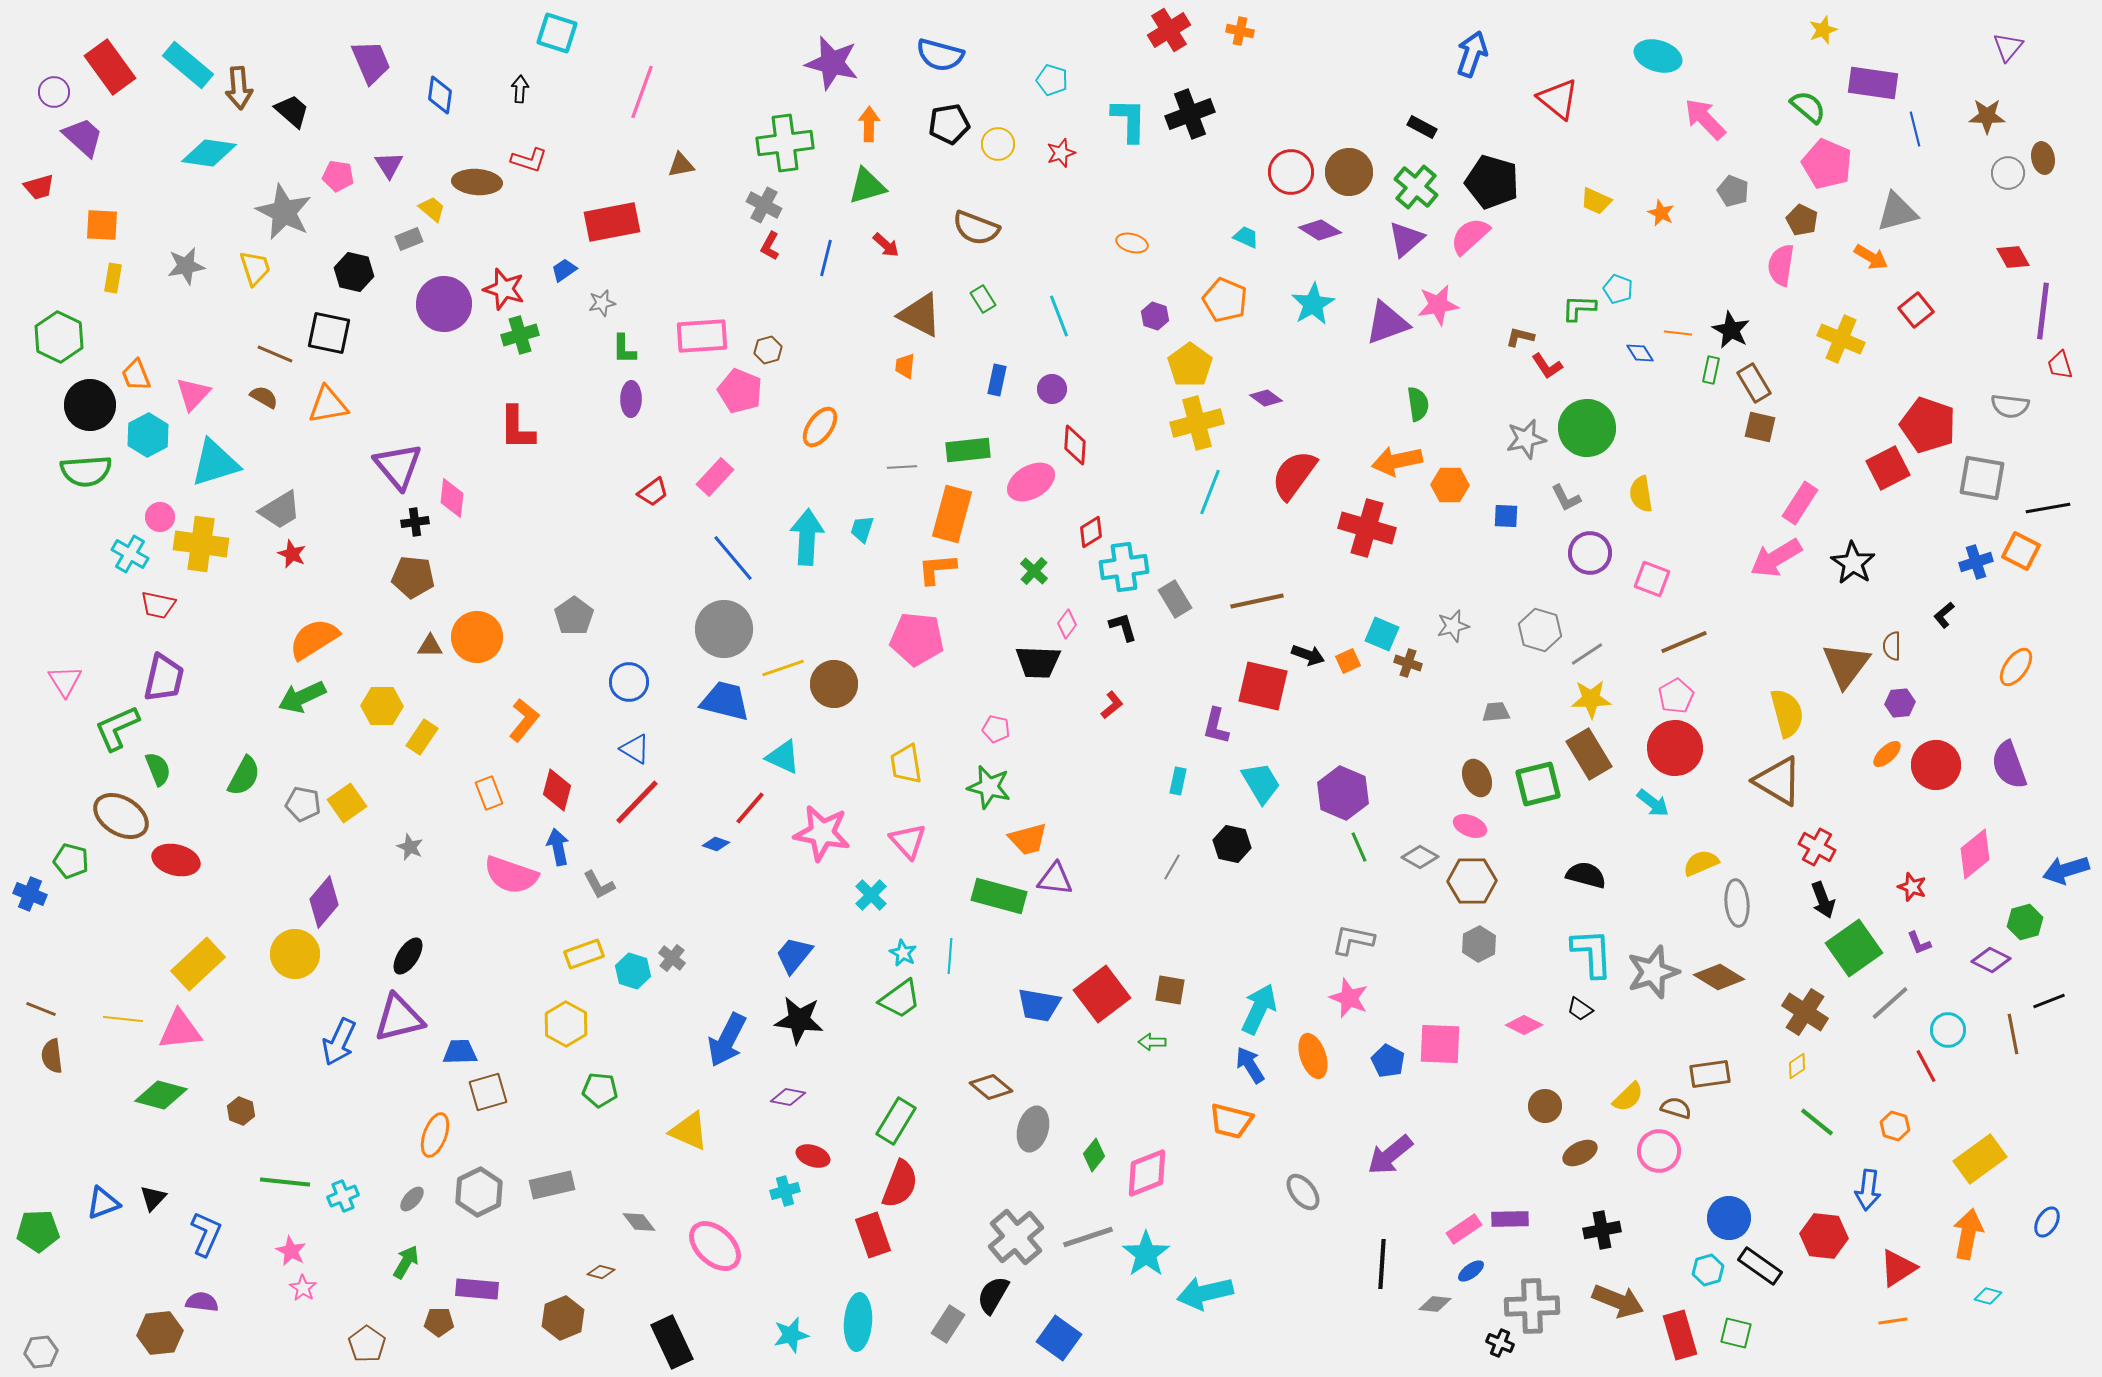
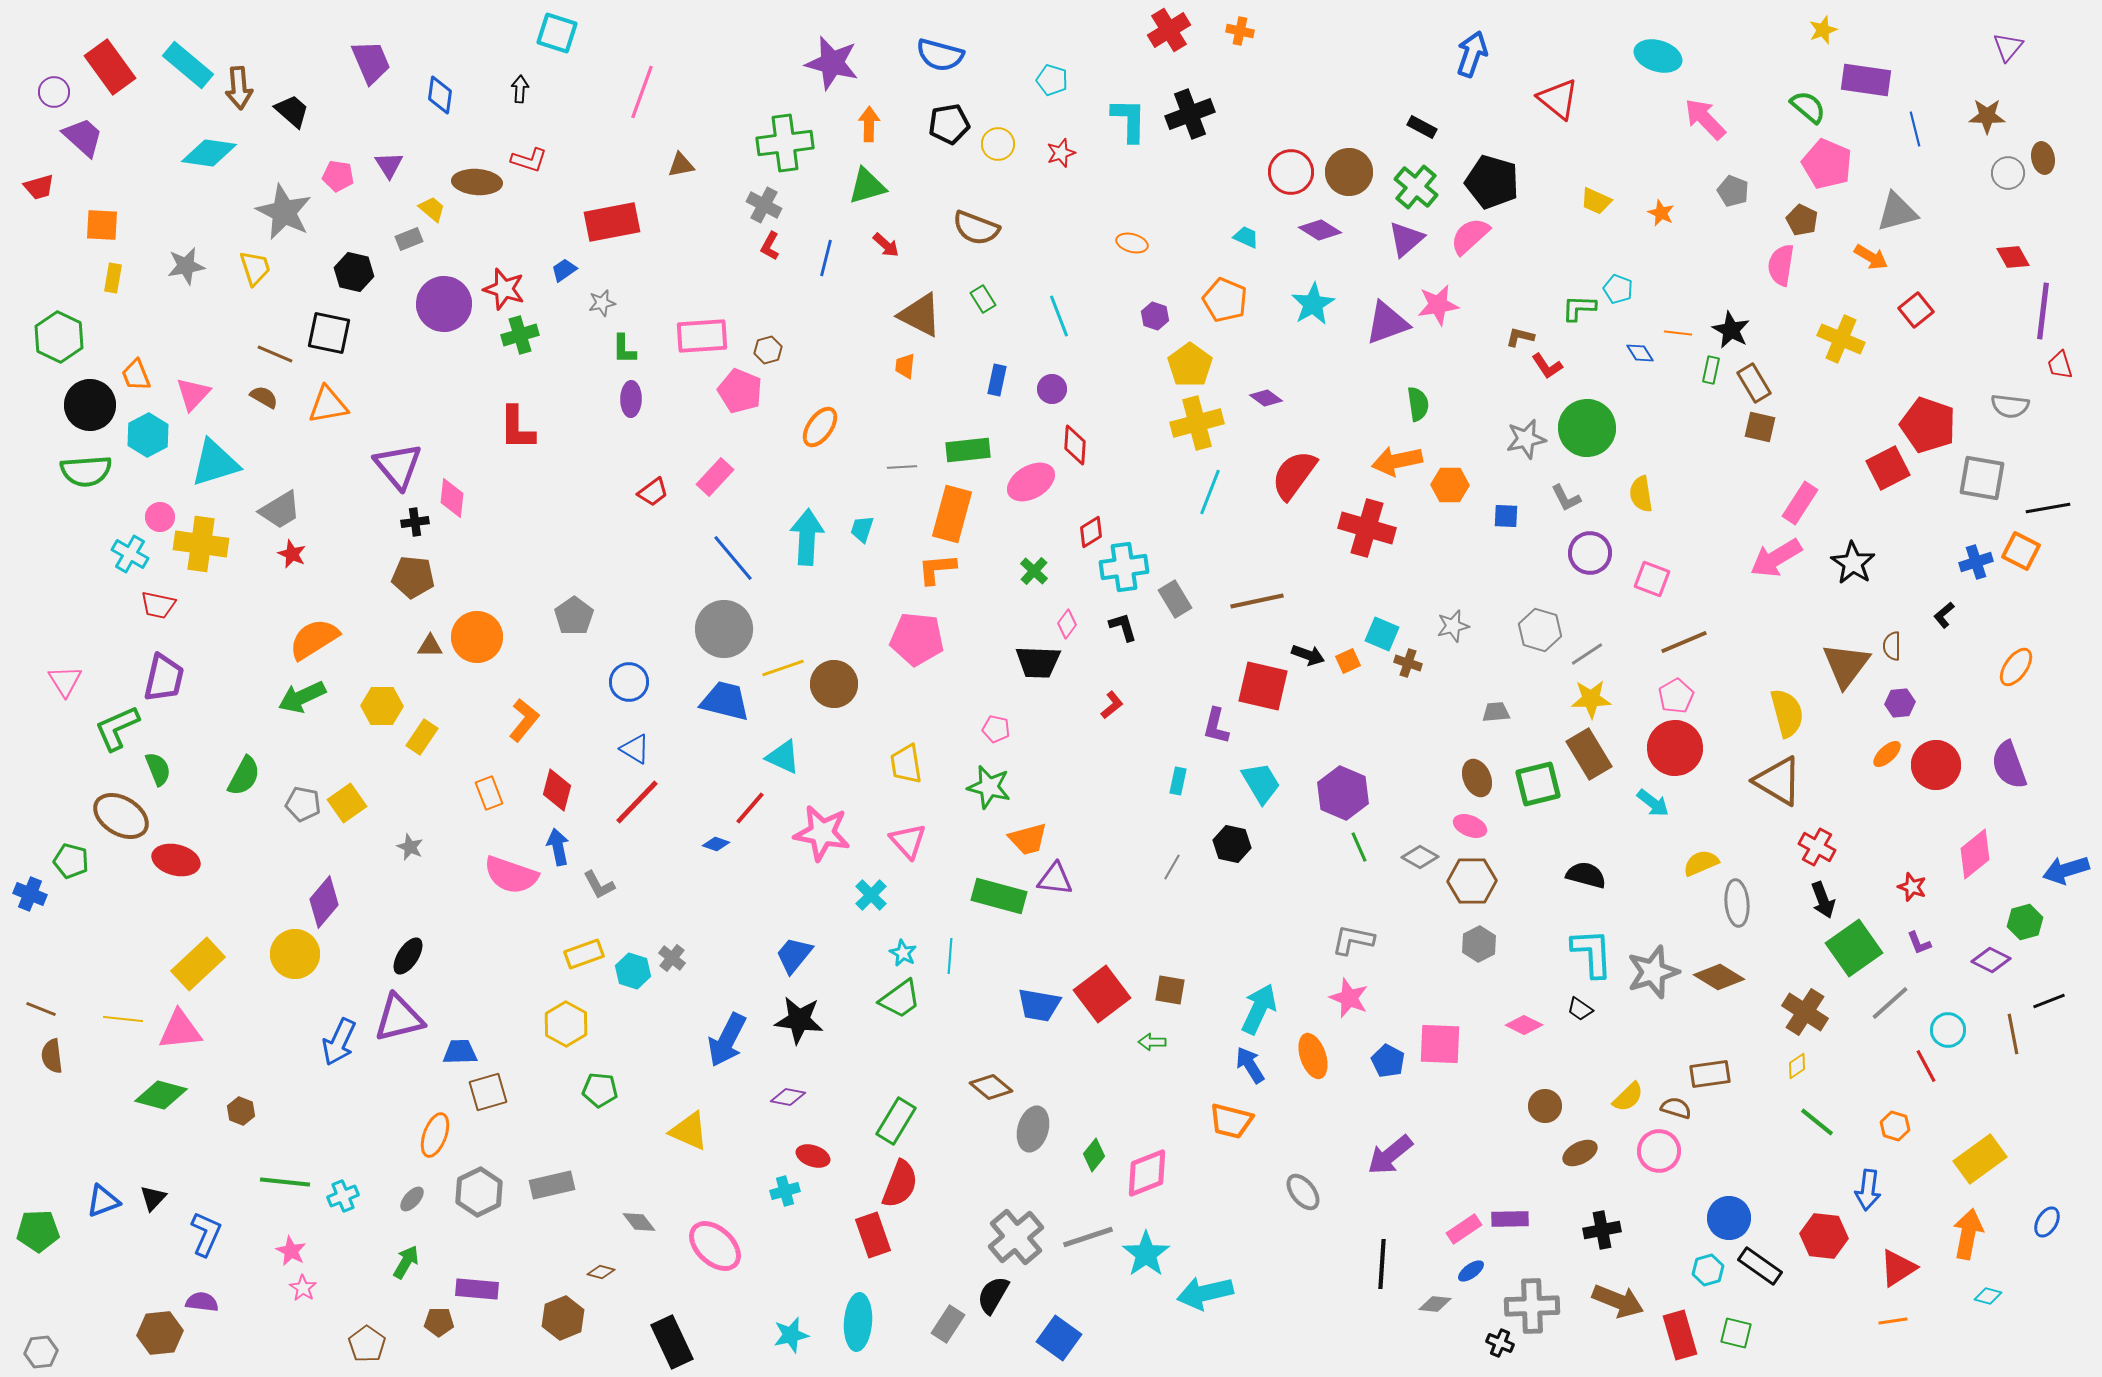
purple rectangle at (1873, 83): moved 7 px left, 3 px up
blue triangle at (103, 1203): moved 2 px up
